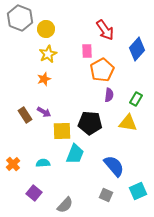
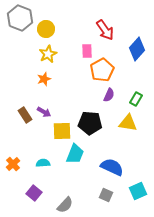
purple semicircle: rotated 16 degrees clockwise
blue semicircle: moved 2 px left, 1 px down; rotated 25 degrees counterclockwise
